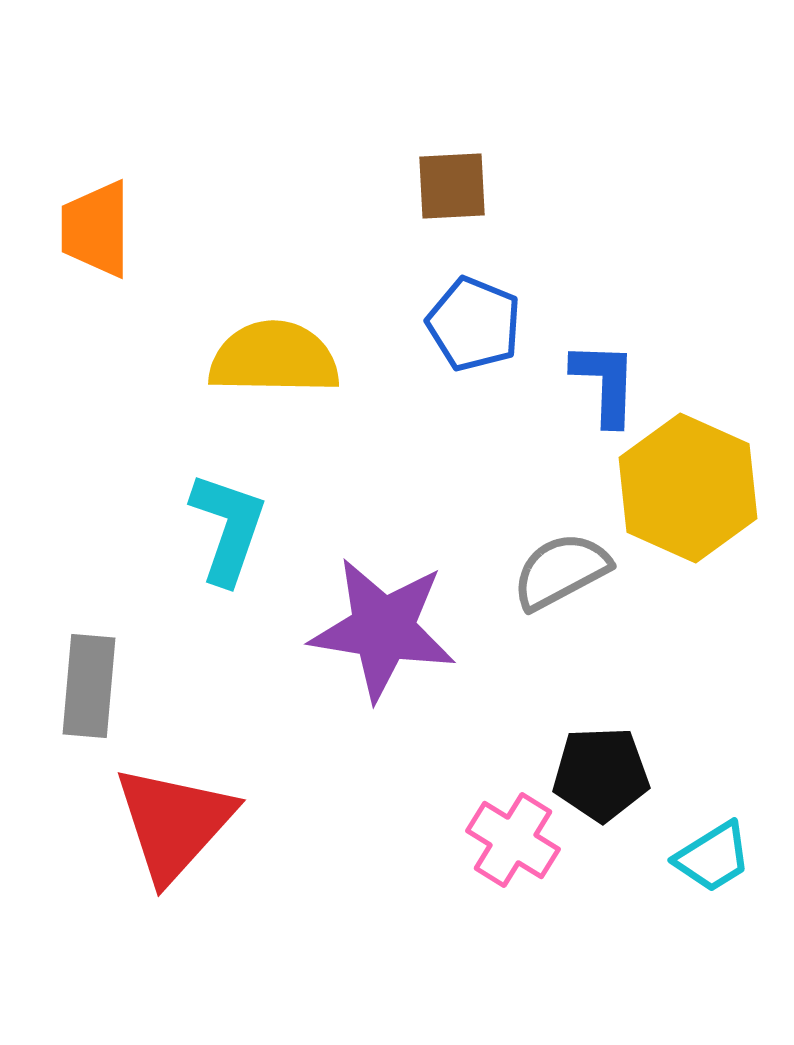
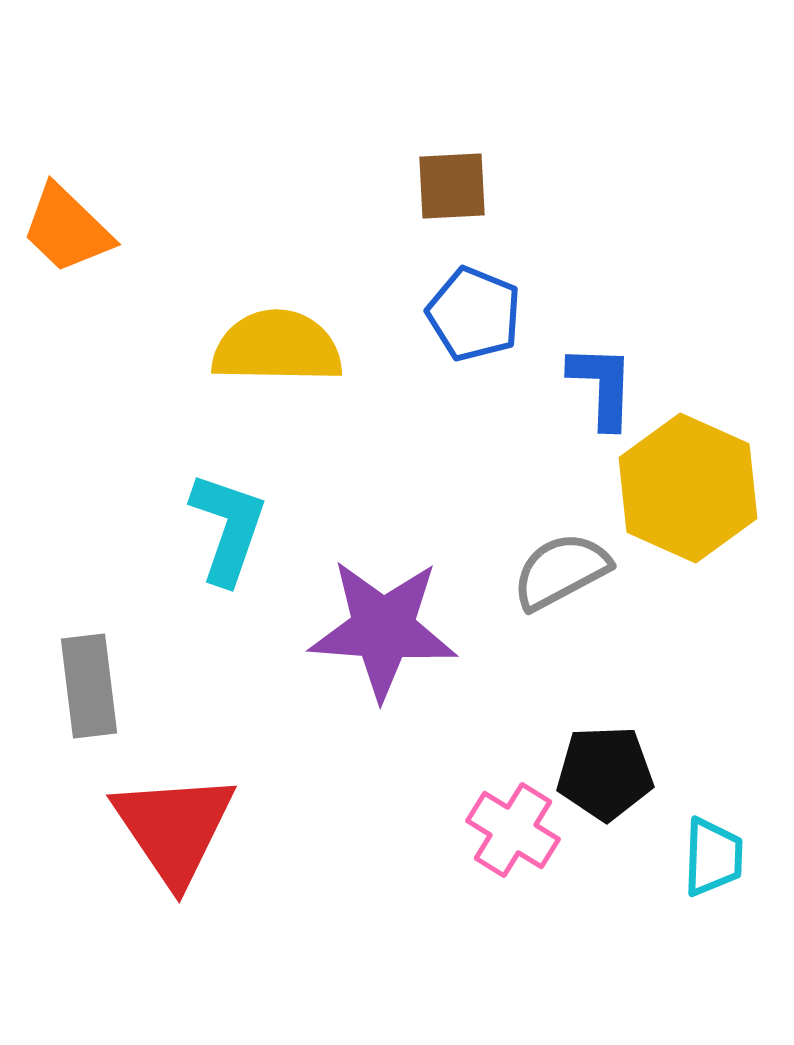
orange trapezoid: moved 29 px left; rotated 46 degrees counterclockwise
blue pentagon: moved 10 px up
yellow semicircle: moved 3 px right, 11 px up
blue L-shape: moved 3 px left, 3 px down
purple star: rotated 5 degrees counterclockwise
gray rectangle: rotated 12 degrees counterclockwise
black pentagon: moved 4 px right, 1 px up
red triangle: moved 5 px down; rotated 16 degrees counterclockwise
pink cross: moved 10 px up
cyan trapezoid: rotated 56 degrees counterclockwise
